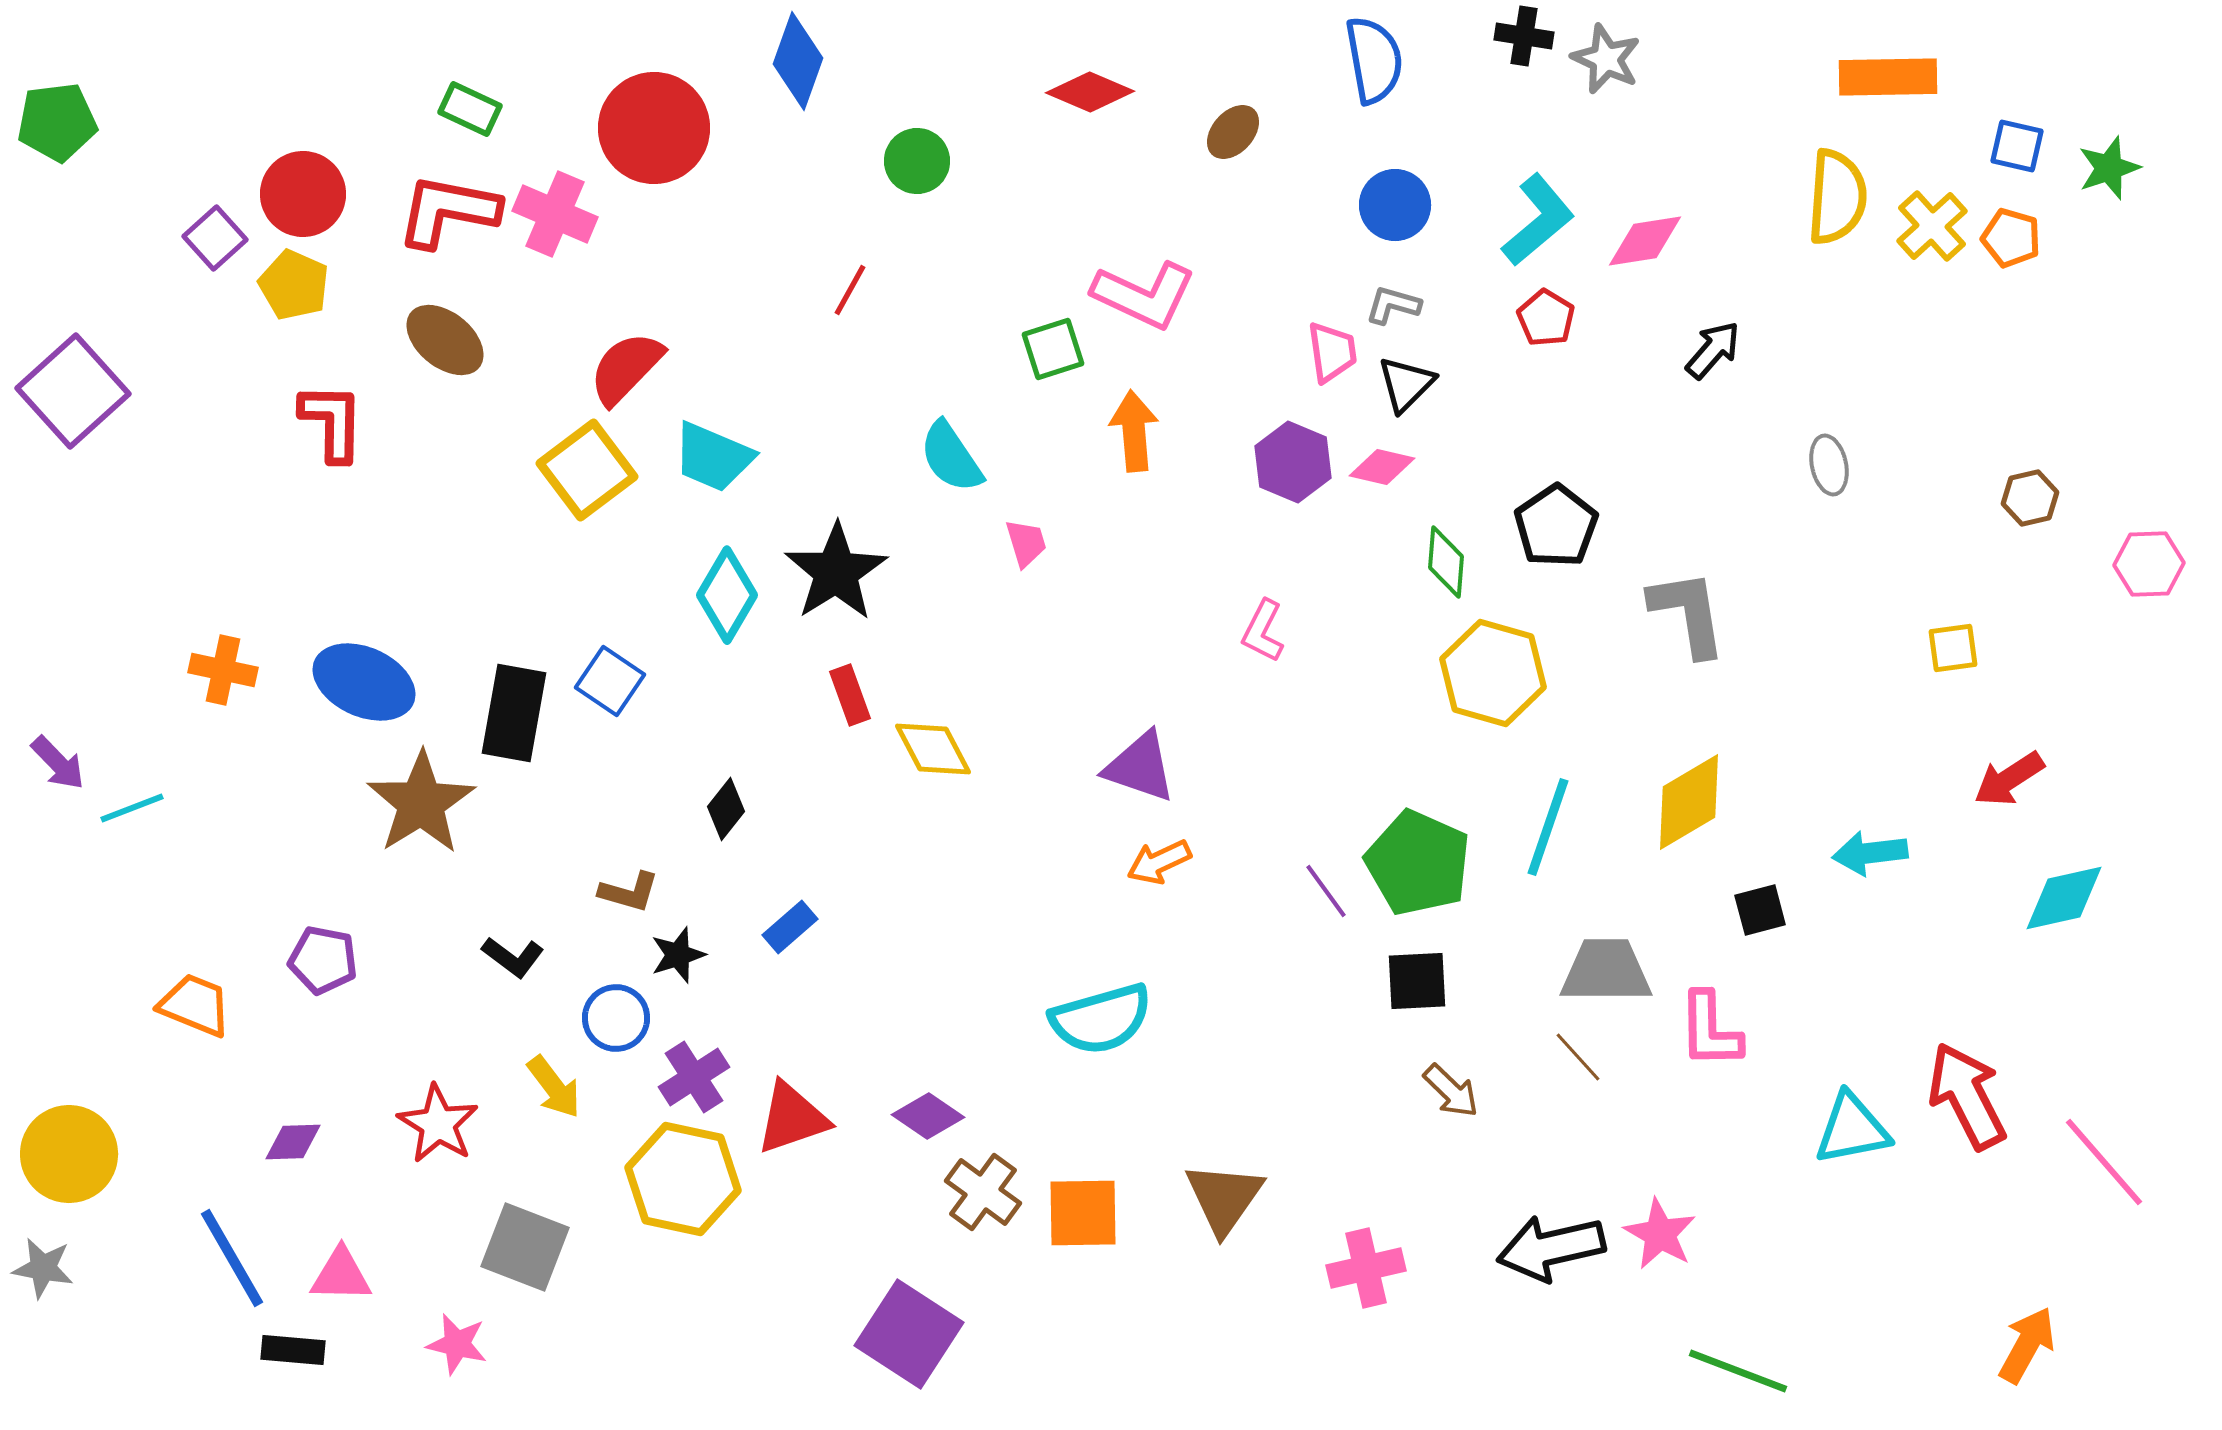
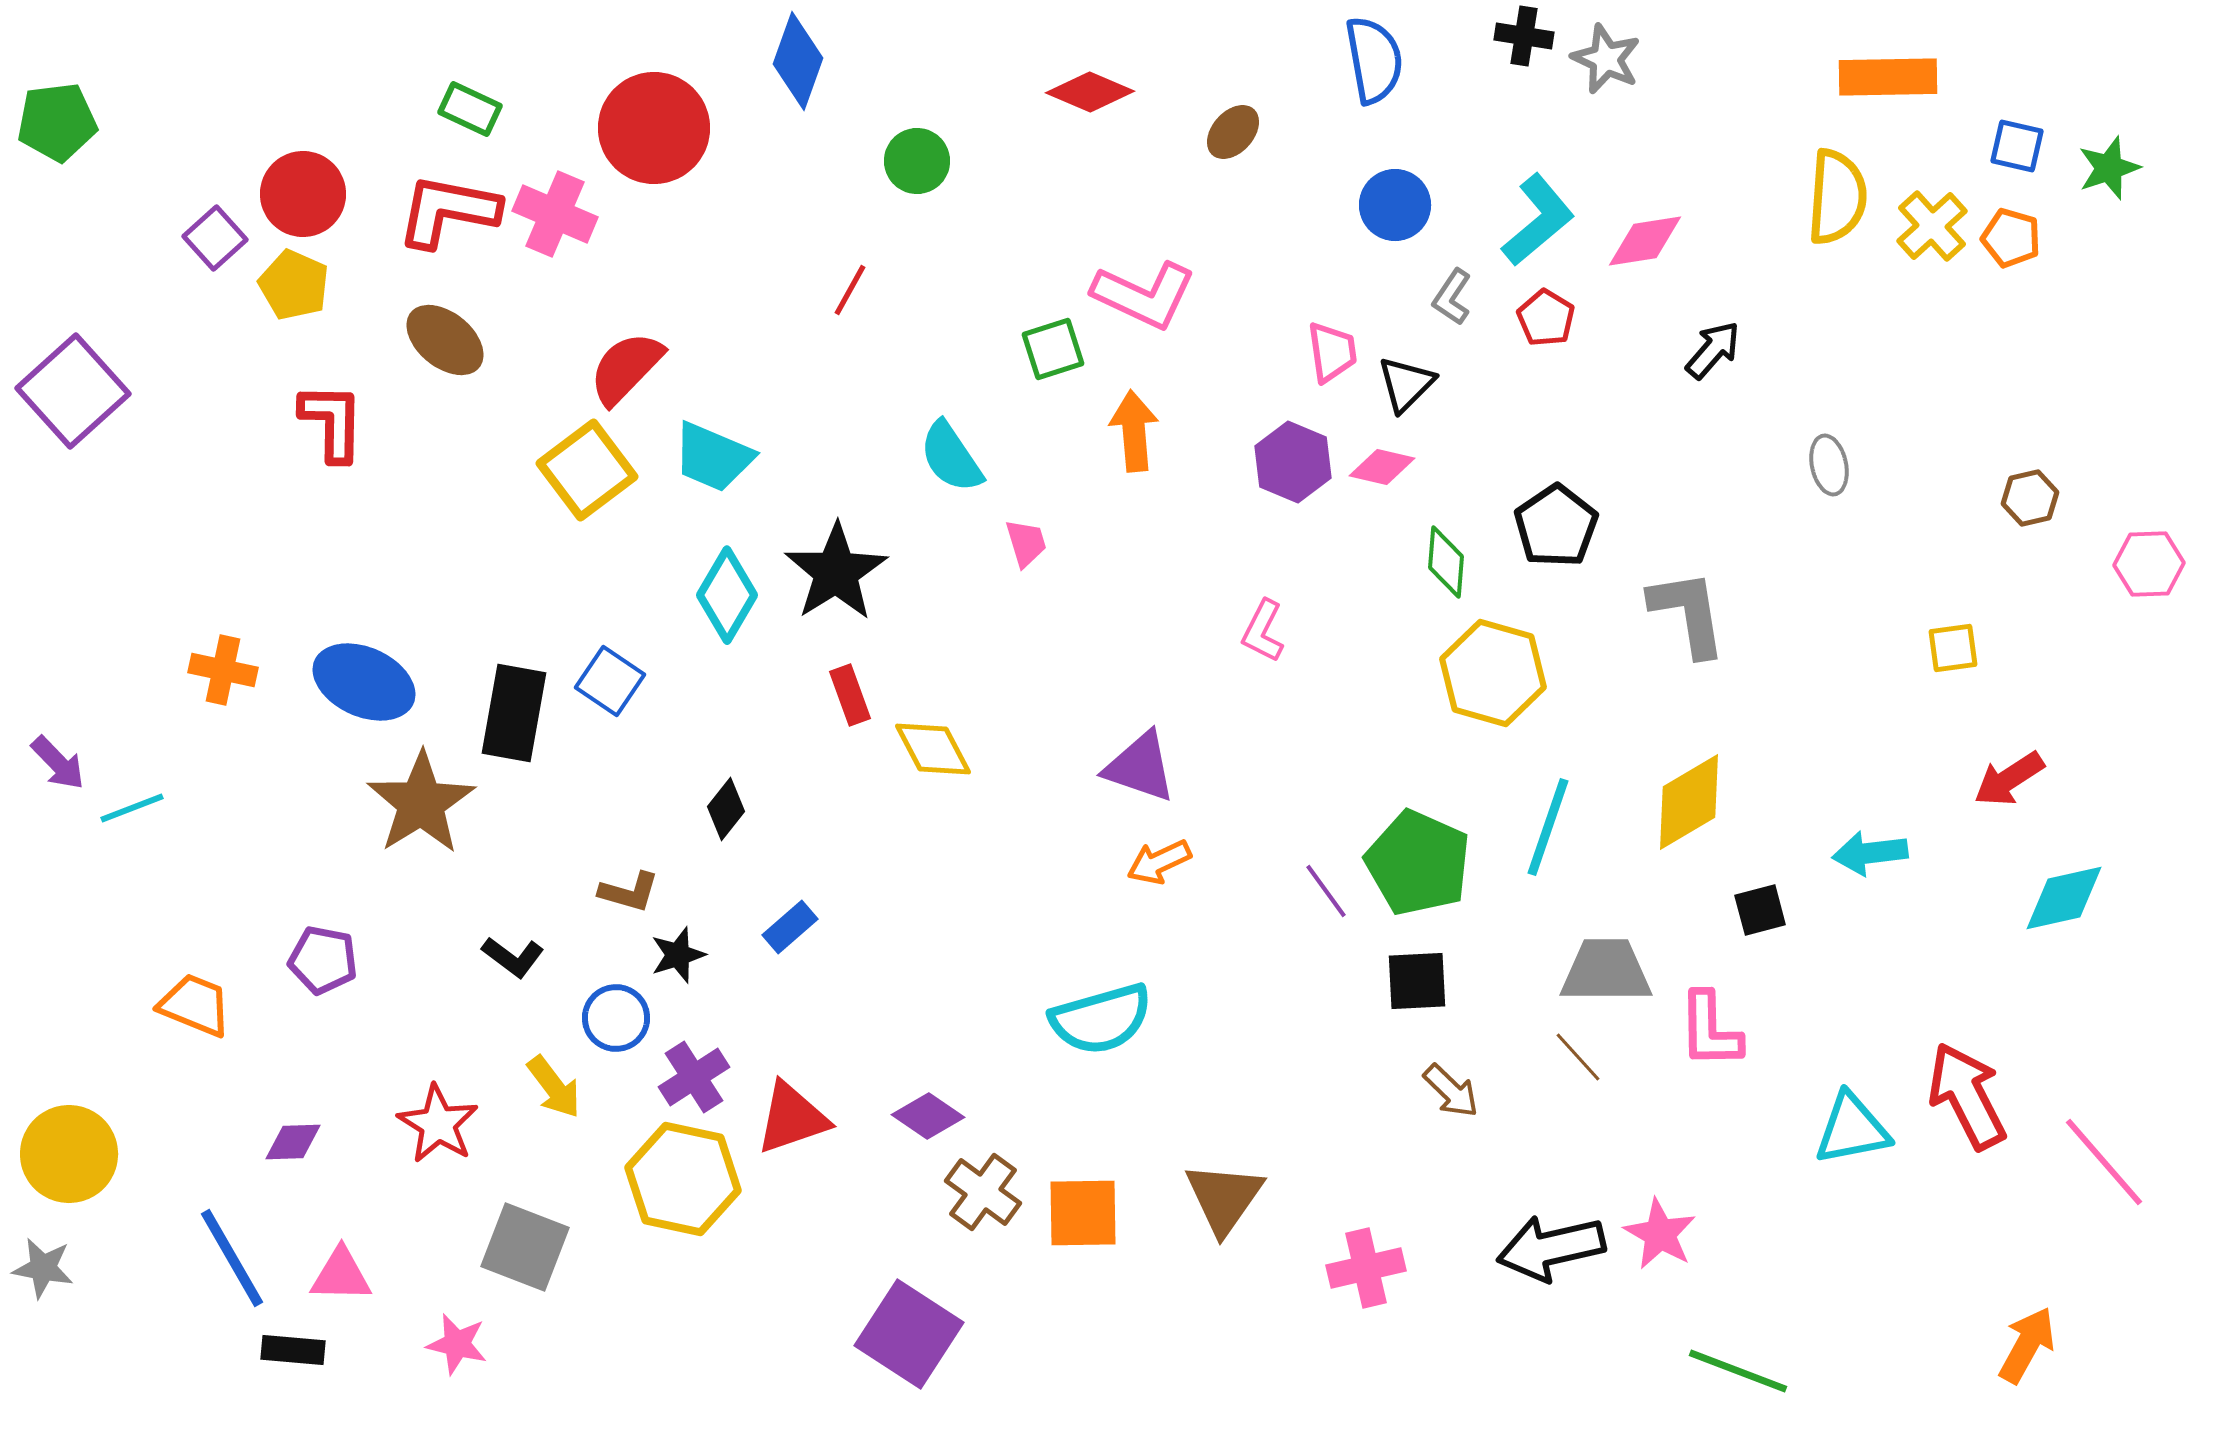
gray L-shape at (1393, 305): moved 59 px right, 8 px up; rotated 72 degrees counterclockwise
